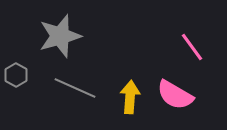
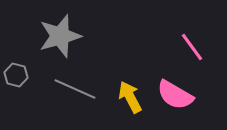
gray hexagon: rotated 15 degrees counterclockwise
gray line: moved 1 px down
yellow arrow: rotated 32 degrees counterclockwise
